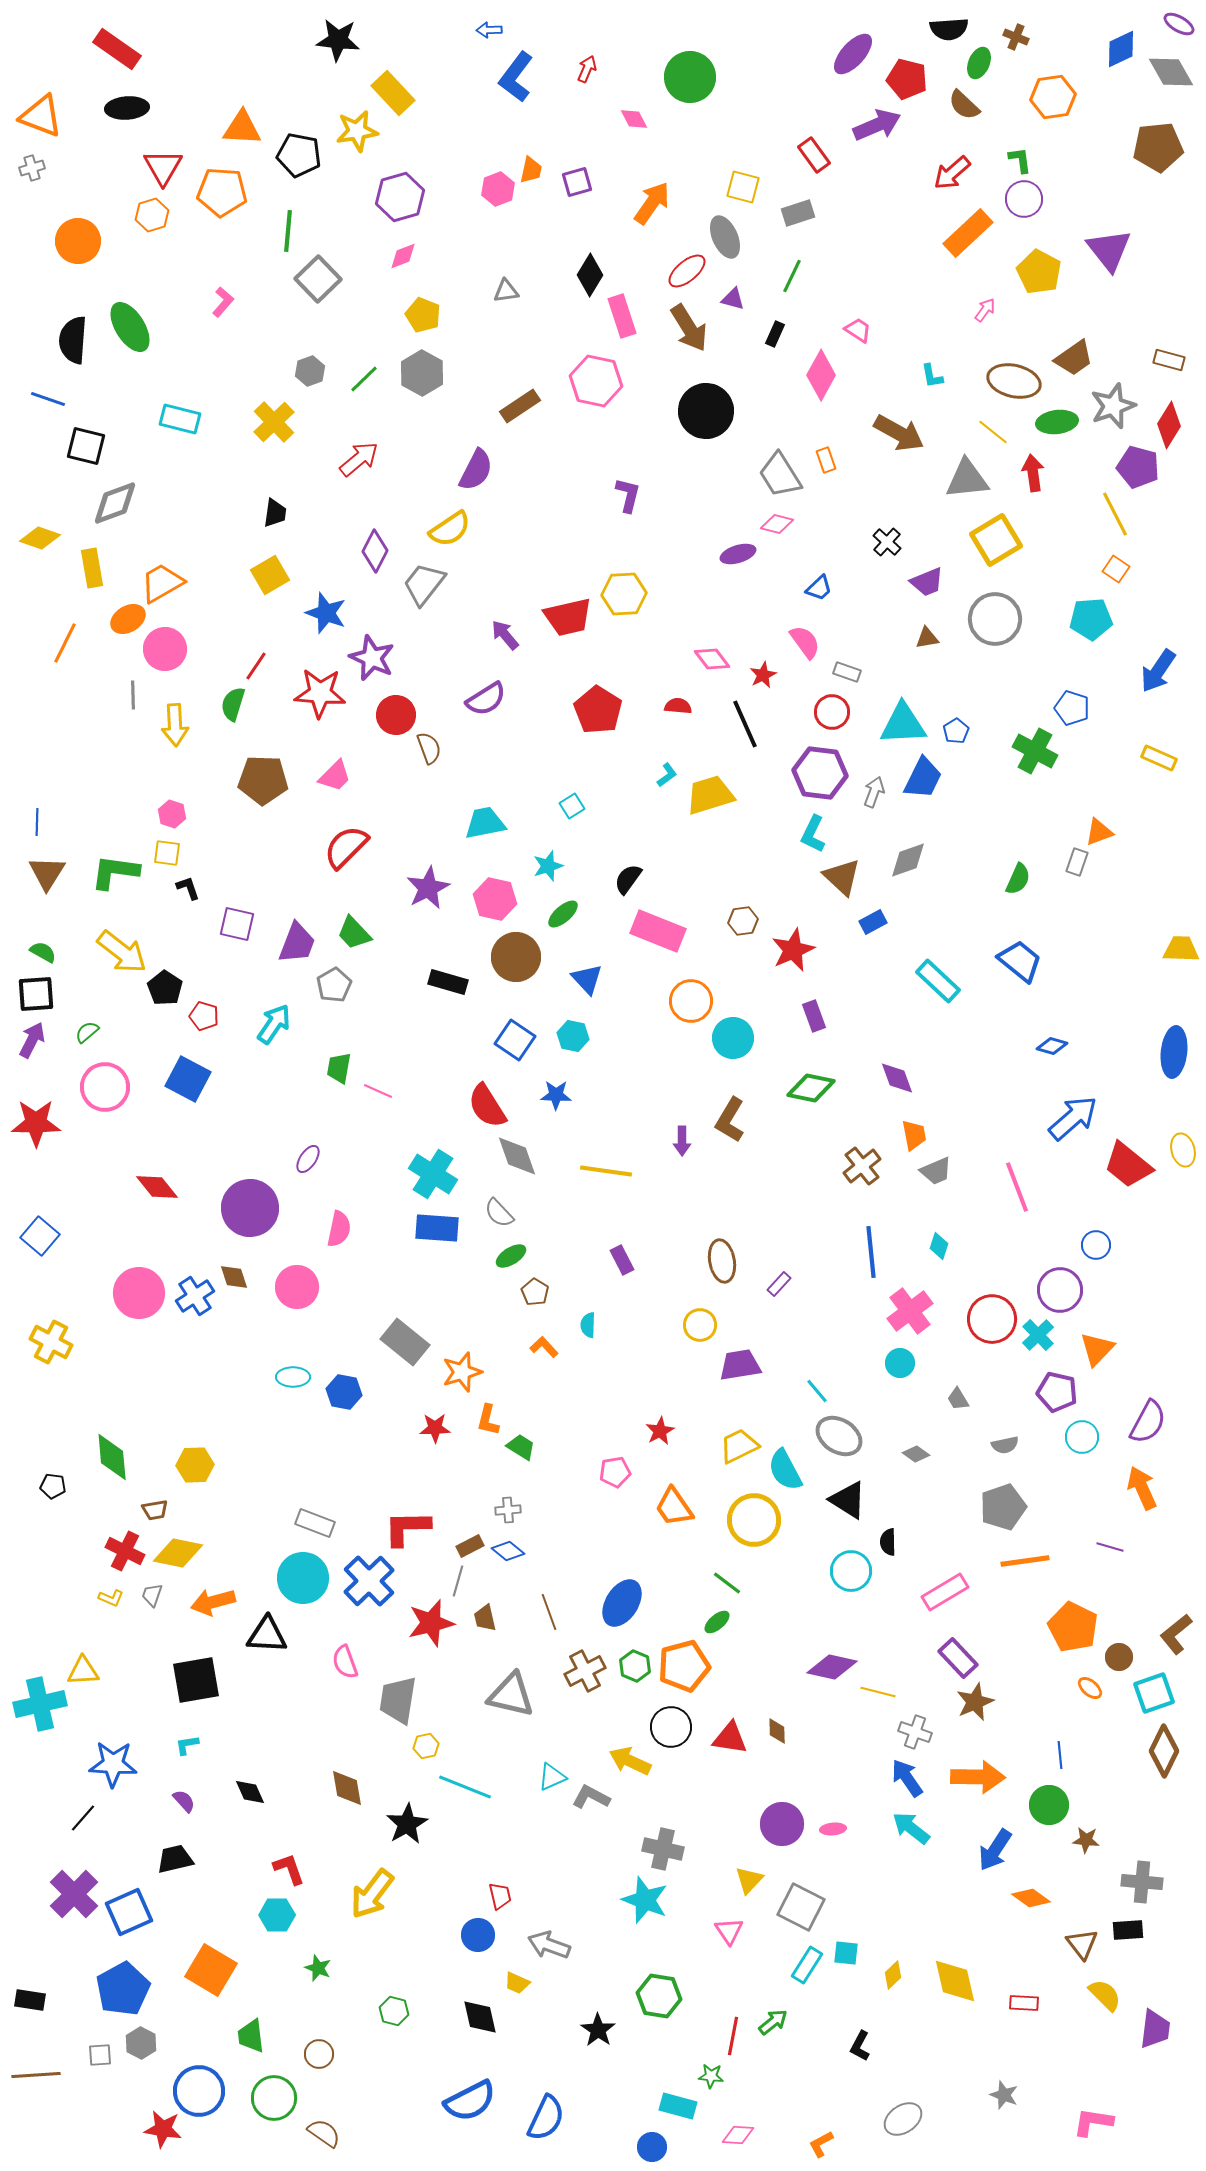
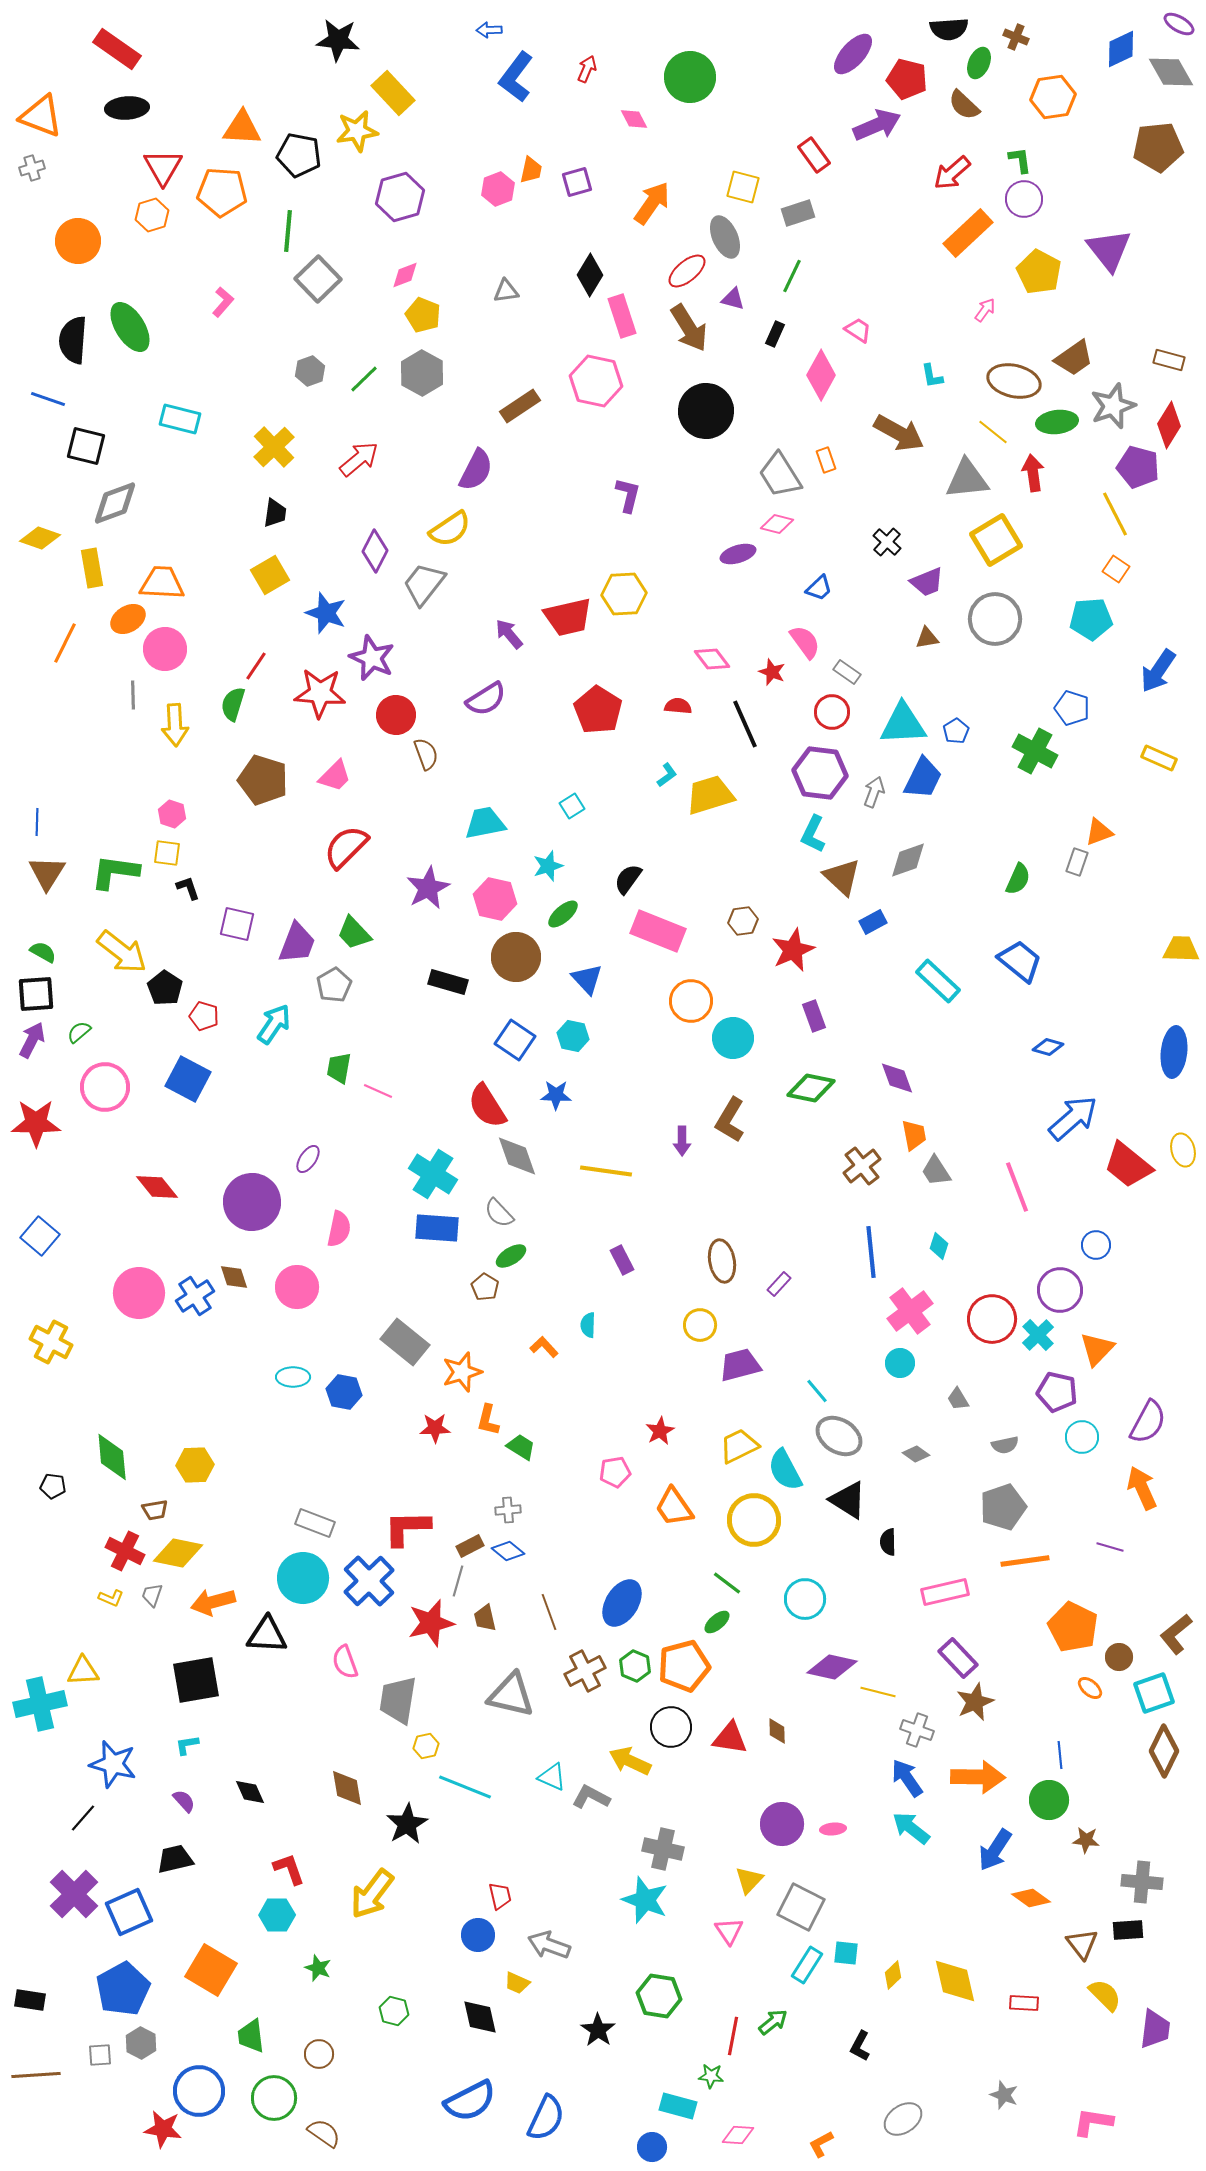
pink diamond at (403, 256): moved 2 px right, 19 px down
yellow cross at (274, 422): moved 25 px down
orange trapezoid at (162, 583): rotated 33 degrees clockwise
purple arrow at (505, 635): moved 4 px right, 1 px up
gray rectangle at (847, 672): rotated 16 degrees clockwise
red star at (763, 675): moved 9 px right, 3 px up; rotated 24 degrees counterclockwise
brown semicircle at (429, 748): moved 3 px left, 6 px down
brown pentagon at (263, 780): rotated 15 degrees clockwise
green semicircle at (87, 1032): moved 8 px left
blue diamond at (1052, 1046): moved 4 px left, 1 px down
gray trapezoid at (936, 1171): rotated 80 degrees clockwise
purple circle at (250, 1208): moved 2 px right, 6 px up
brown pentagon at (535, 1292): moved 50 px left, 5 px up
purple trapezoid at (740, 1365): rotated 6 degrees counterclockwise
cyan circle at (851, 1571): moved 46 px left, 28 px down
pink rectangle at (945, 1592): rotated 18 degrees clockwise
gray cross at (915, 1732): moved 2 px right, 2 px up
blue star at (113, 1764): rotated 12 degrees clockwise
cyan triangle at (552, 1777): rotated 48 degrees clockwise
green circle at (1049, 1805): moved 5 px up
